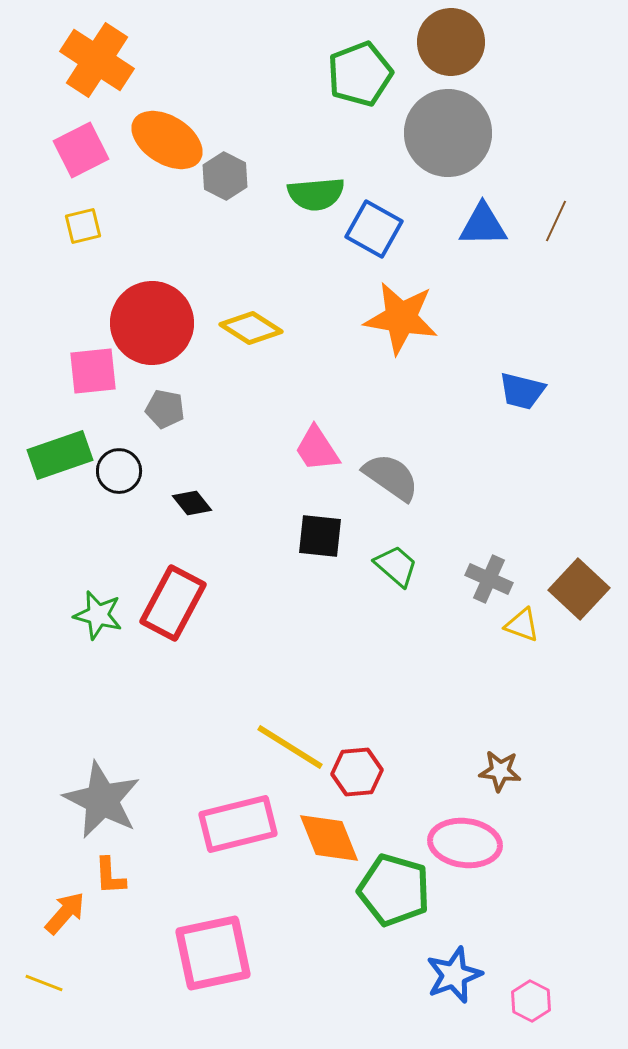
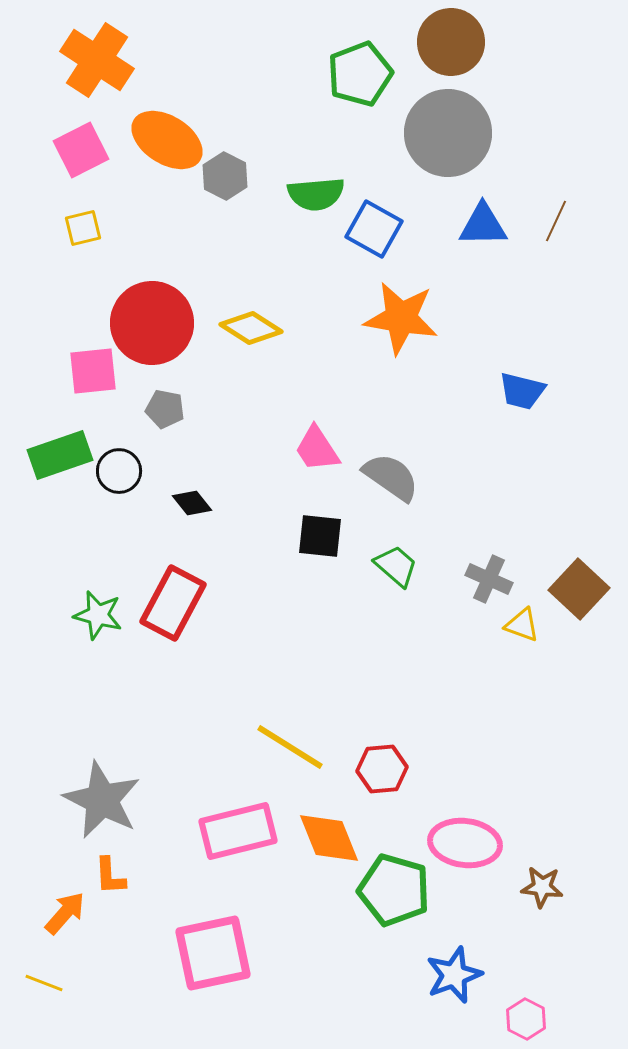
yellow square at (83, 226): moved 2 px down
brown star at (500, 771): moved 42 px right, 116 px down
red hexagon at (357, 772): moved 25 px right, 3 px up
pink rectangle at (238, 824): moved 7 px down
pink hexagon at (531, 1001): moved 5 px left, 18 px down
